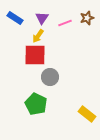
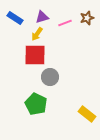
purple triangle: moved 1 px up; rotated 40 degrees clockwise
yellow arrow: moved 1 px left, 2 px up
